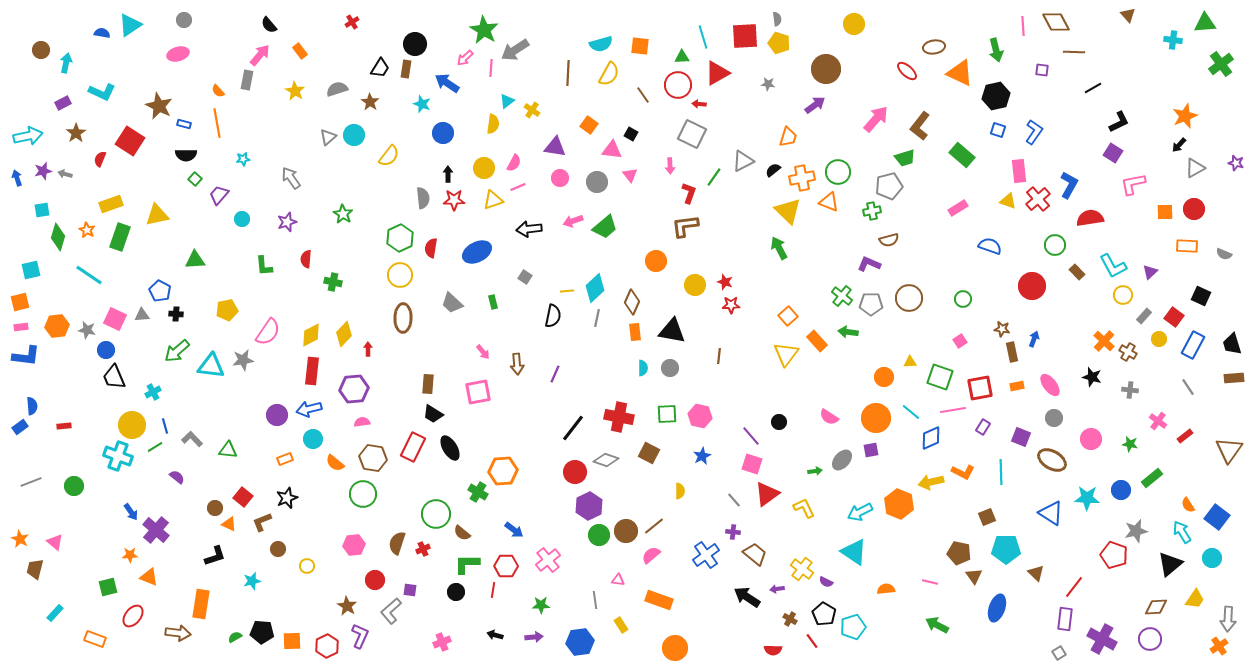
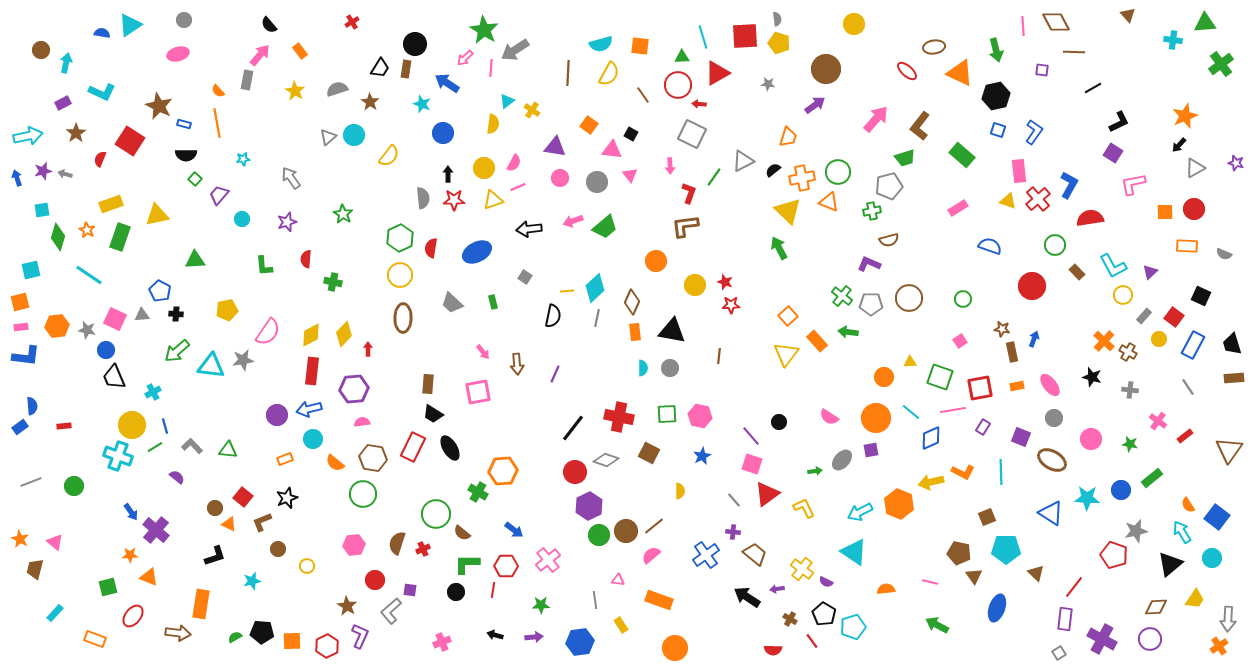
gray L-shape at (192, 439): moved 7 px down
